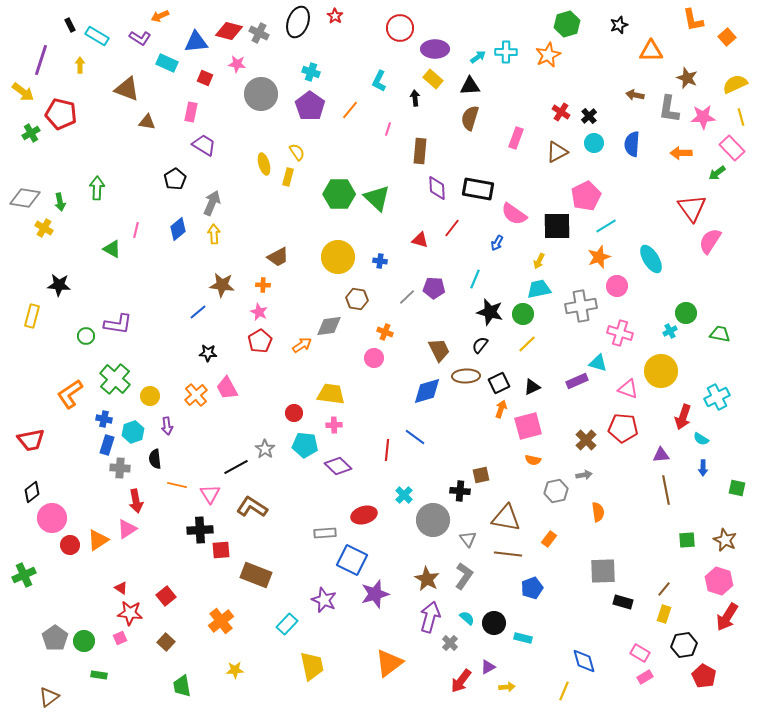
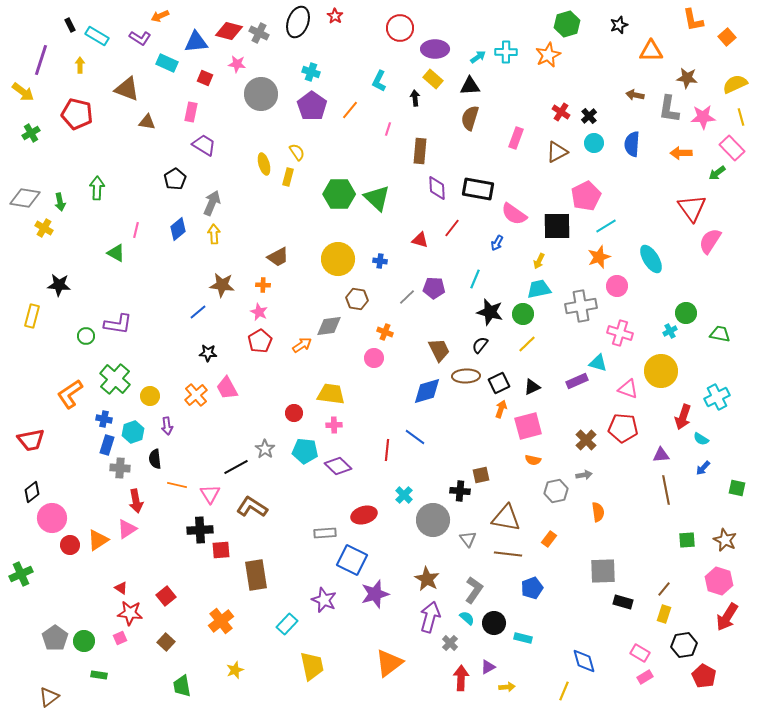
brown star at (687, 78): rotated 15 degrees counterclockwise
purple pentagon at (310, 106): moved 2 px right
red pentagon at (61, 114): moved 16 px right
green triangle at (112, 249): moved 4 px right, 4 px down
yellow circle at (338, 257): moved 2 px down
cyan pentagon at (305, 445): moved 6 px down
blue arrow at (703, 468): rotated 42 degrees clockwise
green cross at (24, 575): moved 3 px left, 1 px up
brown rectangle at (256, 575): rotated 60 degrees clockwise
gray L-shape at (464, 576): moved 10 px right, 14 px down
yellow star at (235, 670): rotated 18 degrees counterclockwise
red arrow at (461, 681): moved 3 px up; rotated 145 degrees clockwise
